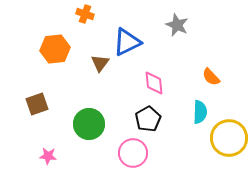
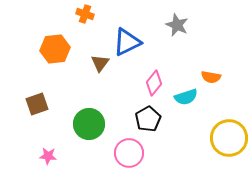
orange semicircle: rotated 36 degrees counterclockwise
pink diamond: rotated 45 degrees clockwise
cyan semicircle: moved 14 px left, 15 px up; rotated 70 degrees clockwise
pink circle: moved 4 px left
